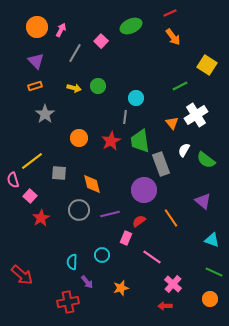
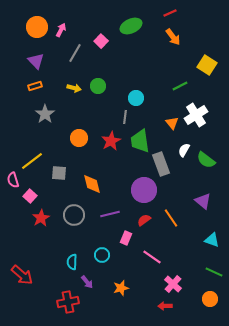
gray circle at (79, 210): moved 5 px left, 5 px down
red semicircle at (139, 221): moved 5 px right, 1 px up
